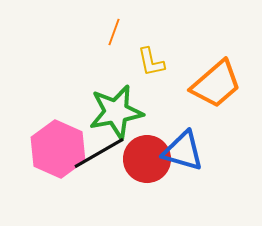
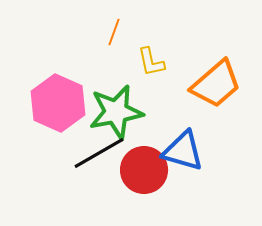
pink hexagon: moved 46 px up
red circle: moved 3 px left, 11 px down
